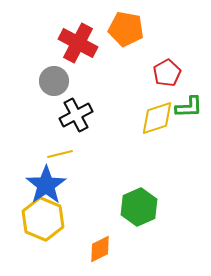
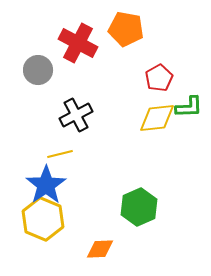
red pentagon: moved 8 px left, 5 px down
gray circle: moved 16 px left, 11 px up
yellow diamond: rotated 12 degrees clockwise
orange diamond: rotated 24 degrees clockwise
